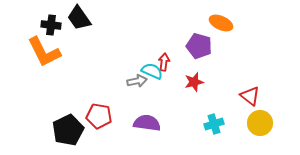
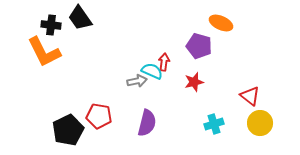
black trapezoid: moved 1 px right
purple semicircle: rotated 96 degrees clockwise
